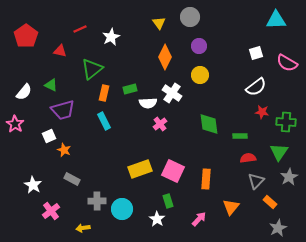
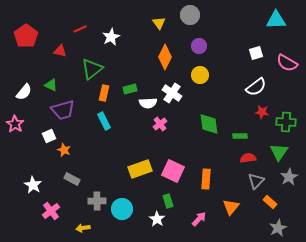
gray circle at (190, 17): moved 2 px up
